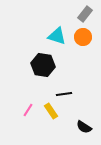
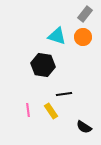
pink line: rotated 40 degrees counterclockwise
